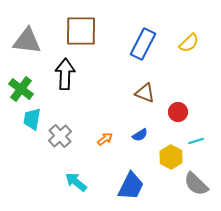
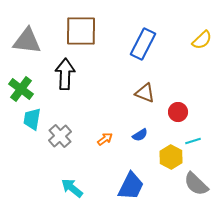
yellow semicircle: moved 13 px right, 3 px up
cyan line: moved 3 px left
cyan arrow: moved 4 px left, 6 px down
